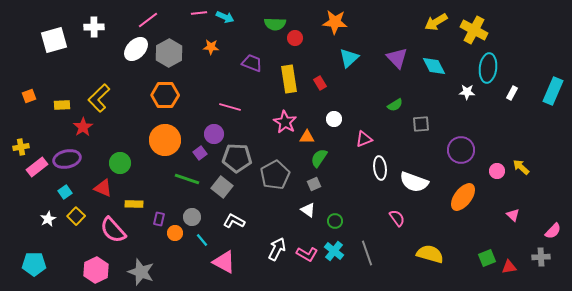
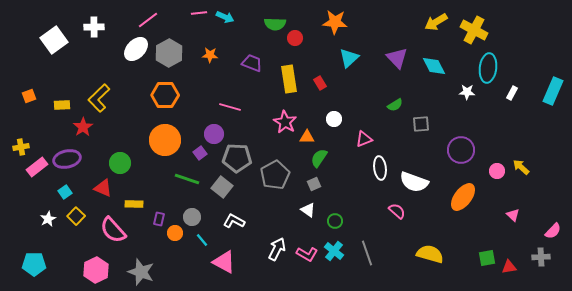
white square at (54, 40): rotated 20 degrees counterclockwise
orange star at (211, 47): moved 1 px left, 8 px down
pink semicircle at (397, 218): moved 7 px up; rotated 12 degrees counterclockwise
green square at (487, 258): rotated 12 degrees clockwise
